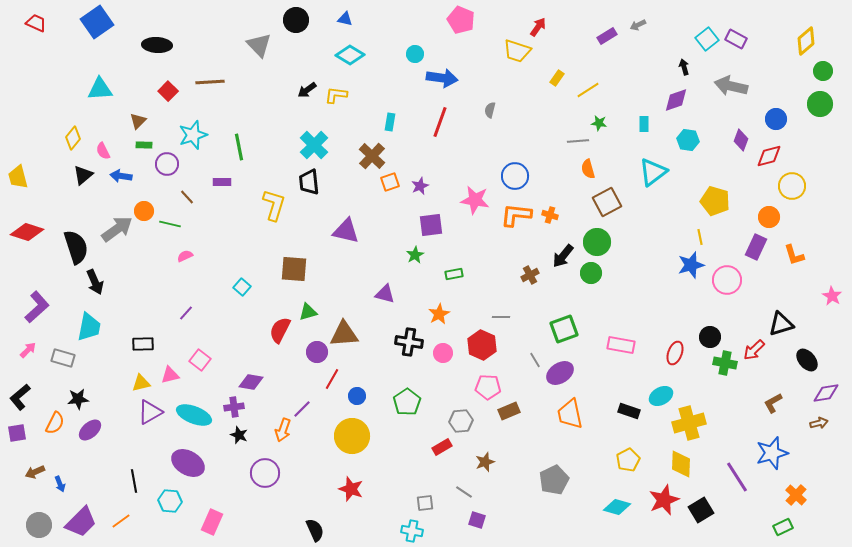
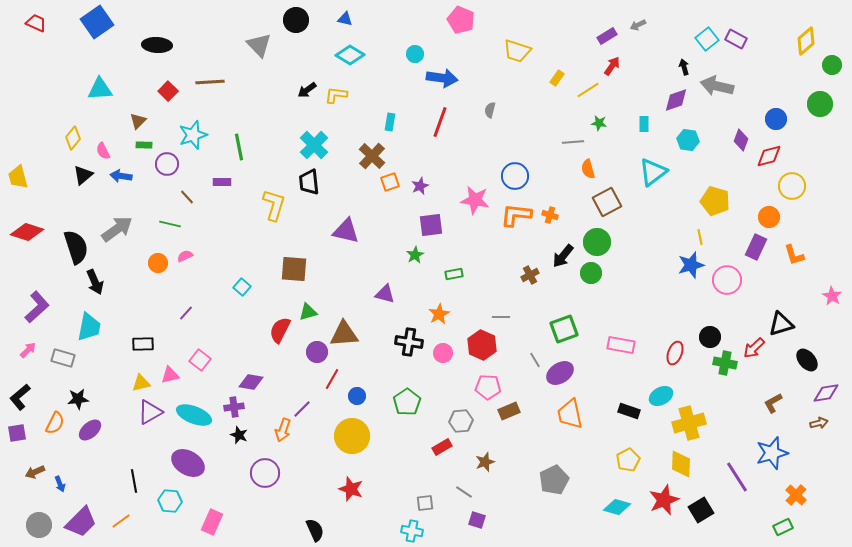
red arrow at (538, 27): moved 74 px right, 39 px down
green circle at (823, 71): moved 9 px right, 6 px up
gray arrow at (731, 86): moved 14 px left
gray line at (578, 141): moved 5 px left, 1 px down
orange circle at (144, 211): moved 14 px right, 52 px down
red arrow at (754, 350): moved 2 px up
